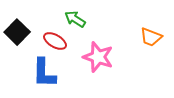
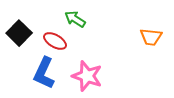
black square: moved 2 px right, 1 px down
orange trapezoid: rotated 15 degrees counterclockwise
pink star: moved 11 px left, 19 px down
blue L-shape: rotated 24 degrees clockwise
